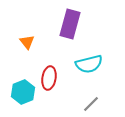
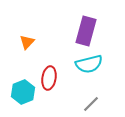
purple rectangle: moved 16 px right, 7 px down
orange triangle: rotated 21 degrees clockwise
